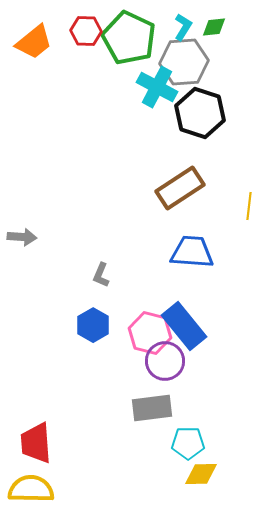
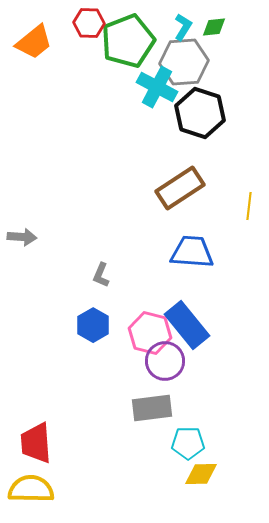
red hexagon: moved 3 px right, 8 px up
green pentagon: moved 1 px left, 3 px down; rotated 26 degrees clockwise
blue rectangle: moved 3 px right, 1 px up
